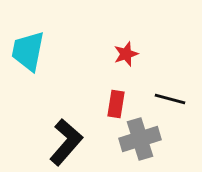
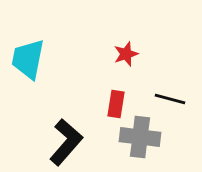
cyan trapezoid: moved 8 px down
gray cross: moved 2 px up; rotated 24 degrees clockwise
